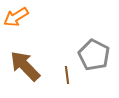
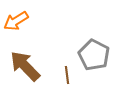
orange arrow: moved 4 px down
